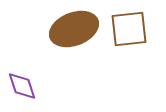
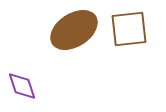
brown ellipse: moved 1 px down; rotated 12 degrees counterclockwise
